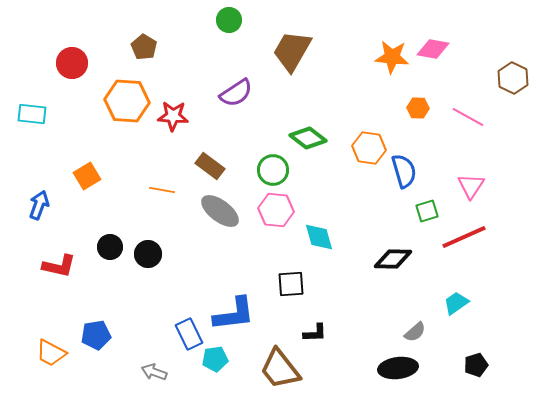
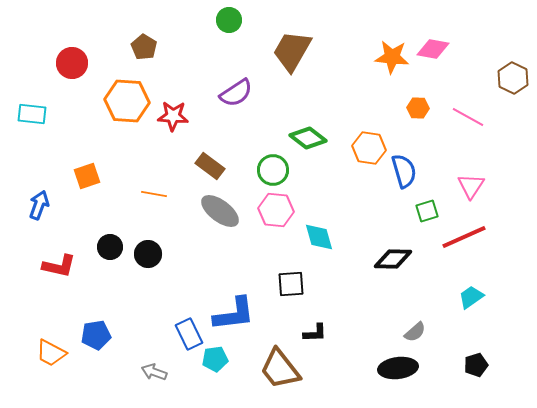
orange square at (87, 176): rotated 12 degrees clockwise
orange line at (162, 190): moved 8 px left, 4 px down
cyan trapezoid at (456, 303): moved 15 px right, 6 px up
